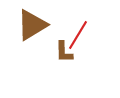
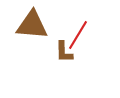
brown triangle: rotated 36 degrees clockwise
